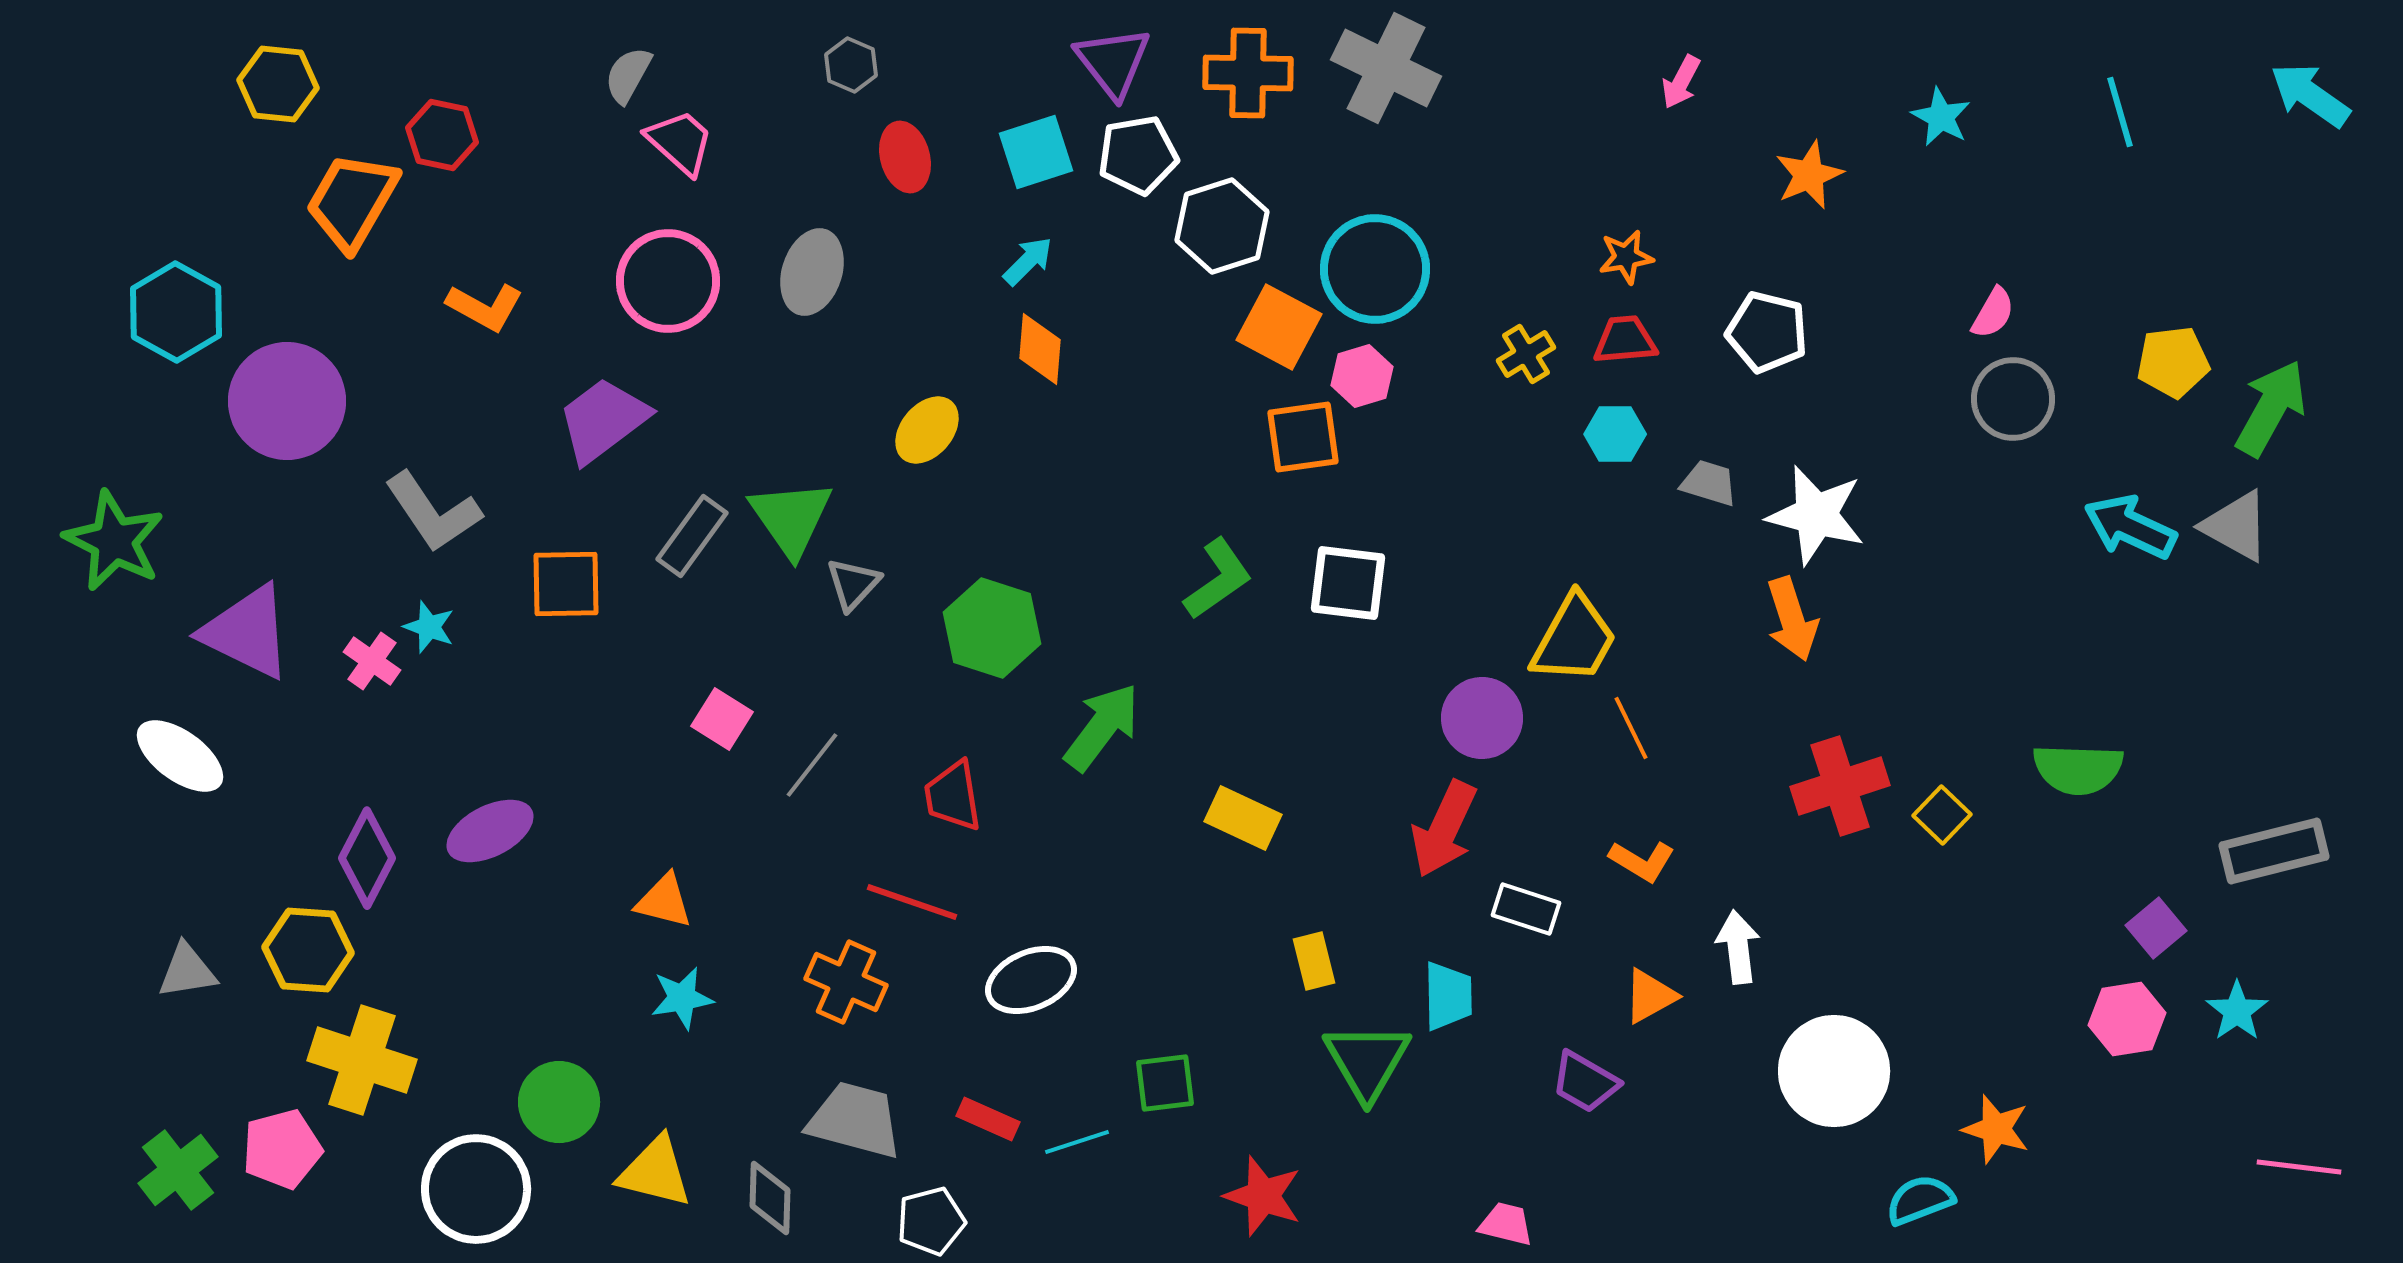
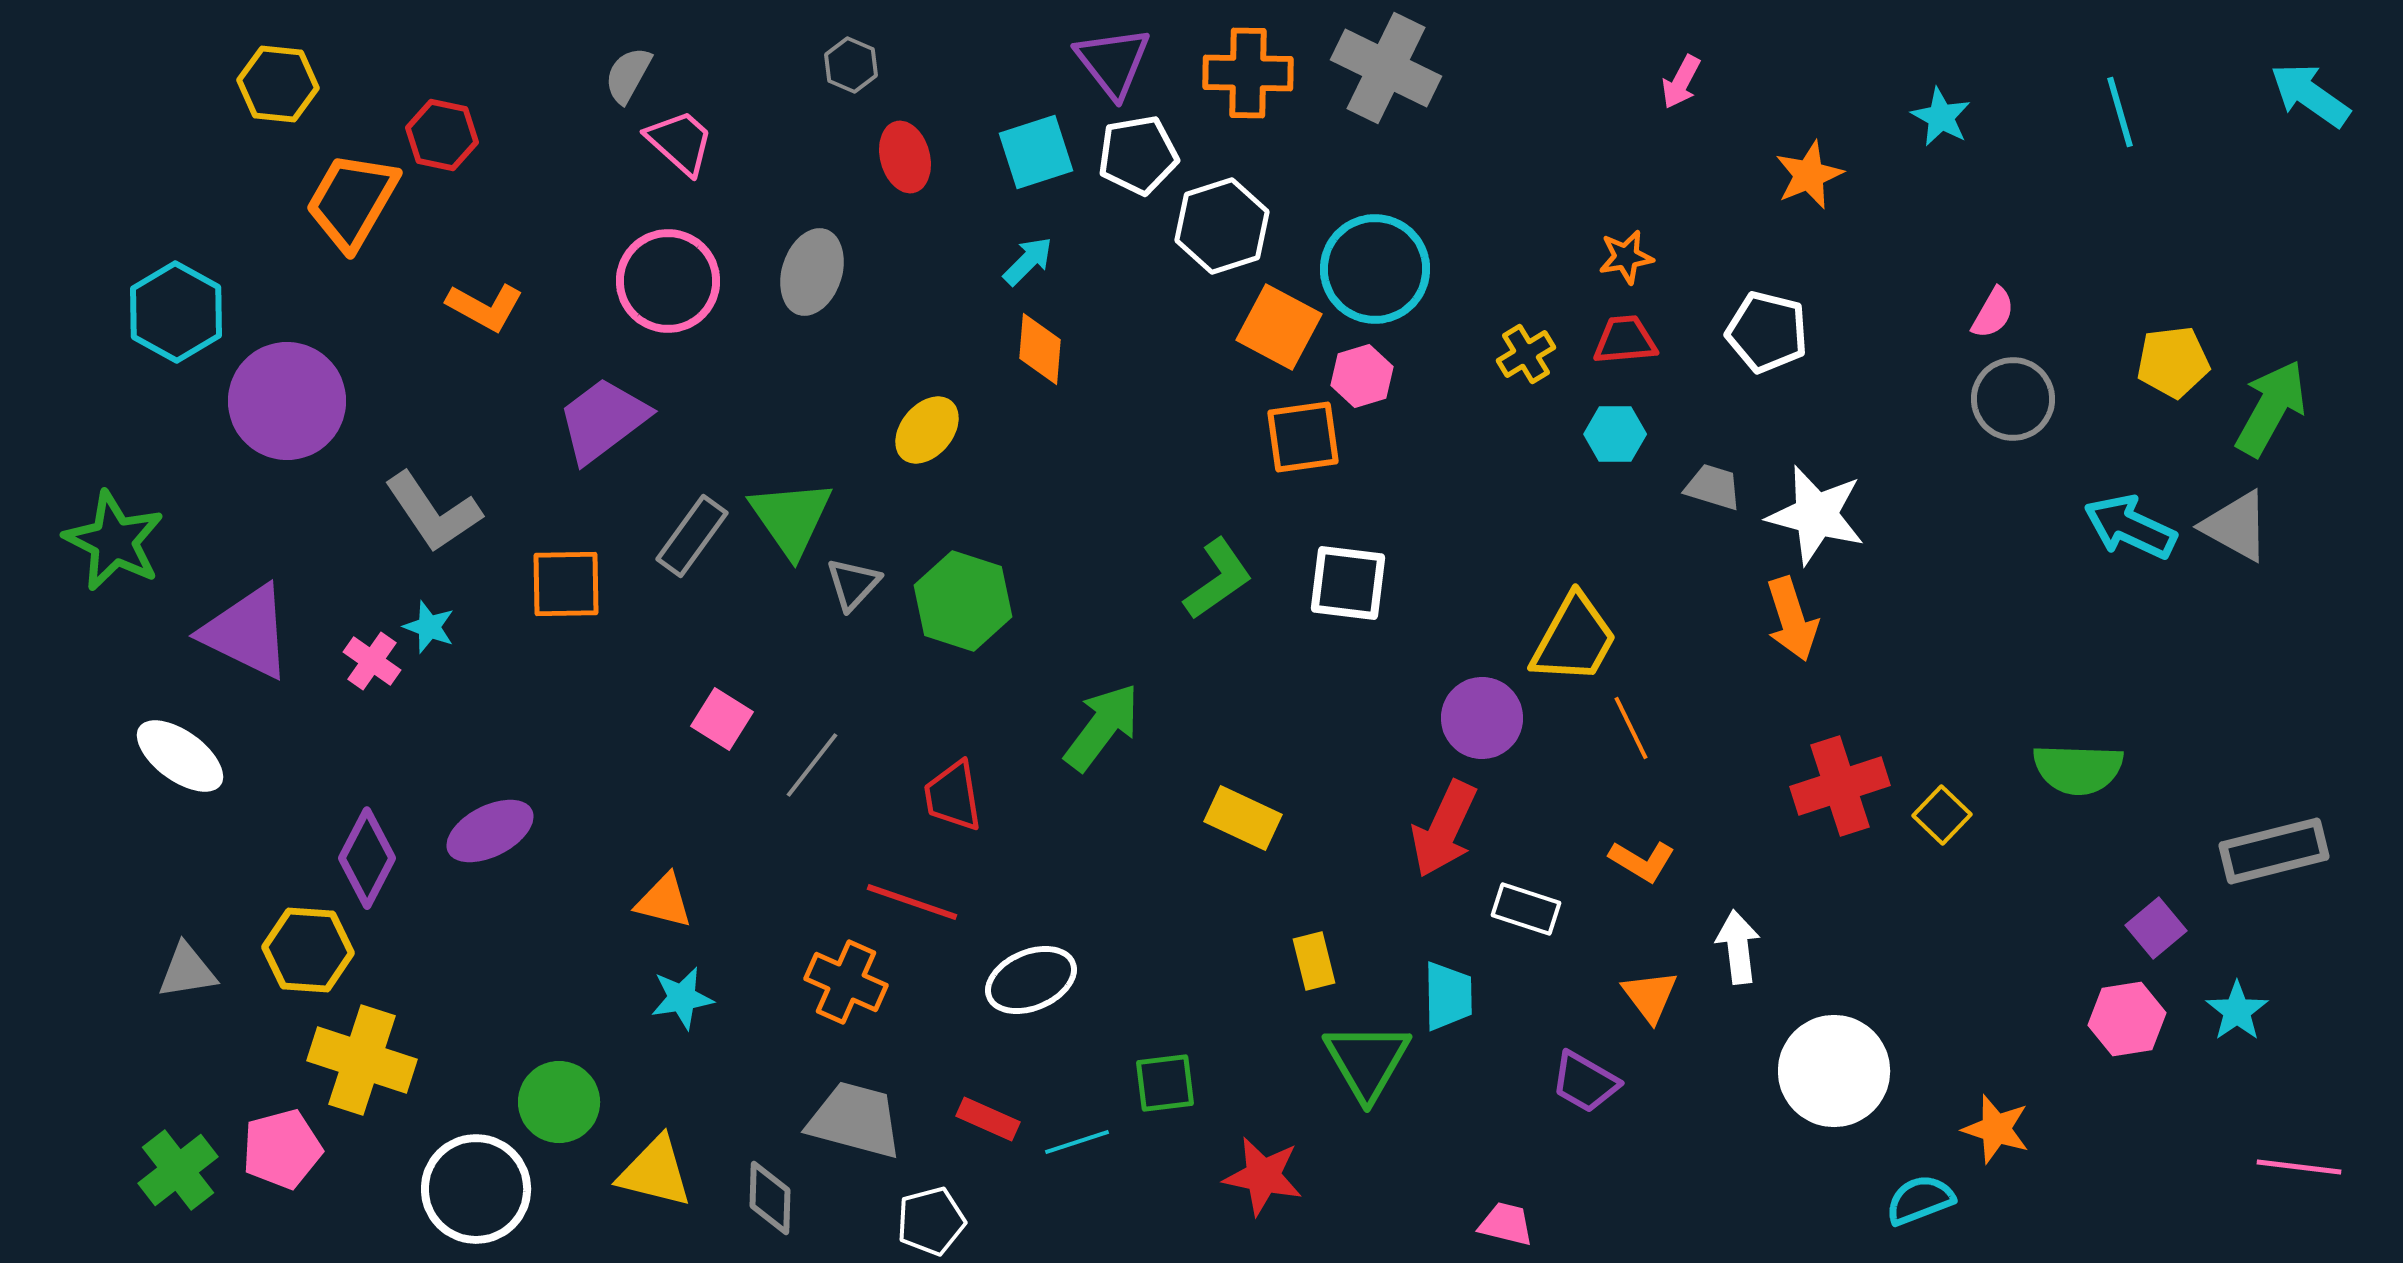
gray trapezoid at (1709, 483): moved 4 px right, 4 px down
green hexagon at (992, 628): moved 29 px left, 27 px up
orange triangle at (1650, 996): rotated 38 degrees counterclockwise
red star at (1263, 1196): moved 20 px up; rotated 8 degrees counterclockwise
